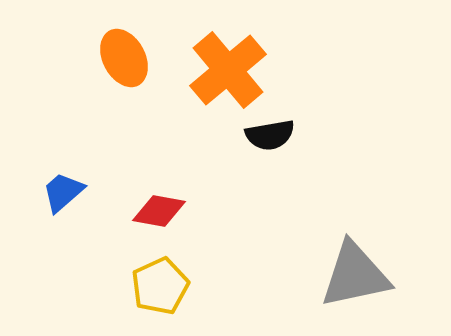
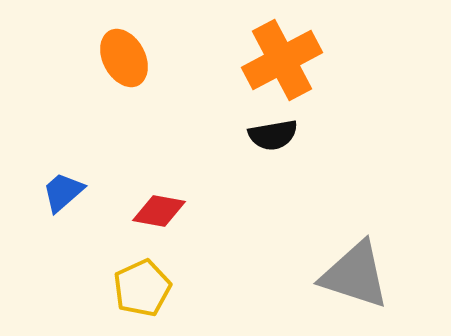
orange cross: moved 54 px right, 10 px up; rotated 12 degrees clockwise
black semicircle: moved 3 px right
gray triangle: rotated 30 degrees clockwise
yellow pentagon: moved 18 px left, 2 px down
